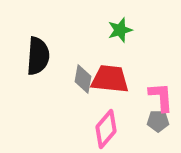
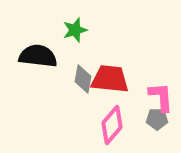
green star: moved 45 px left
black semicircle: rotated 87 degrees counterclockwise
gray pentagon: moved 1 px left, 2 px up
pink diamond: moved 6 px right, 4 px up
